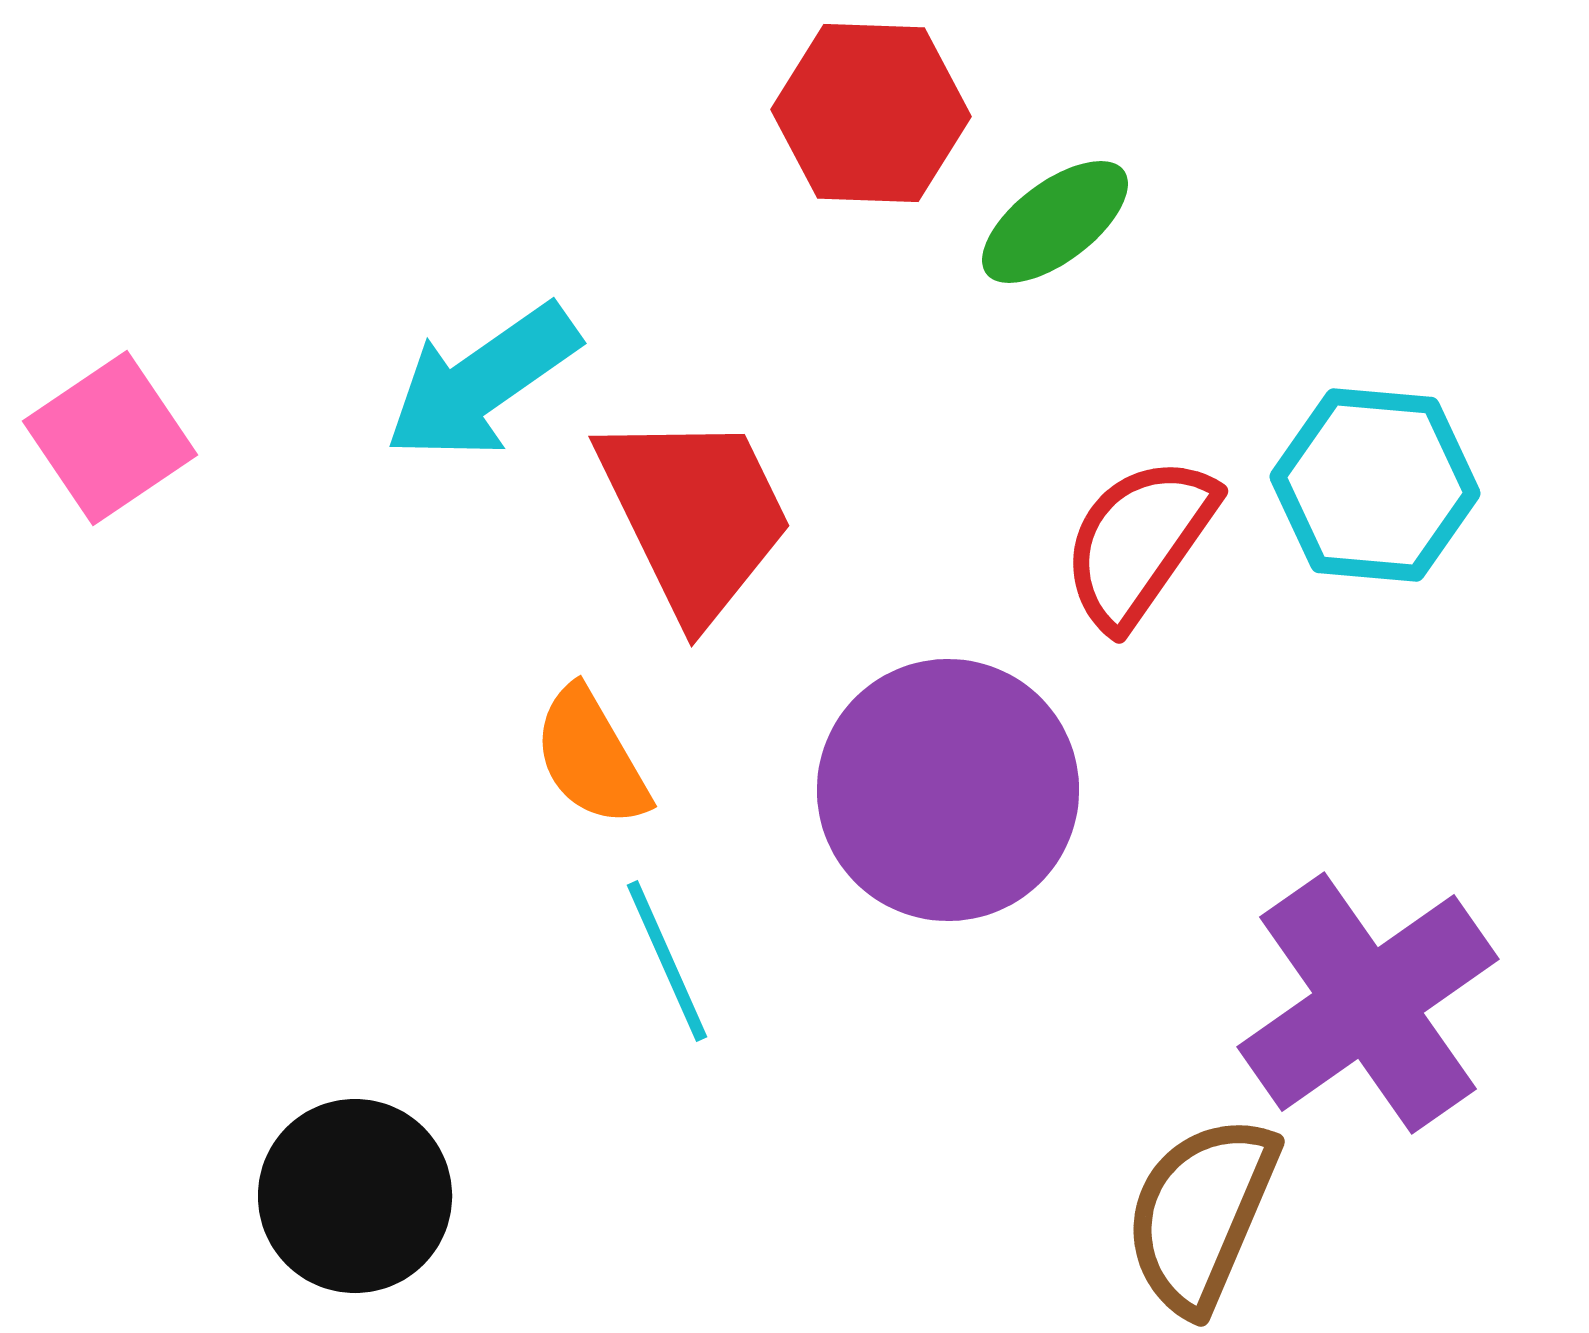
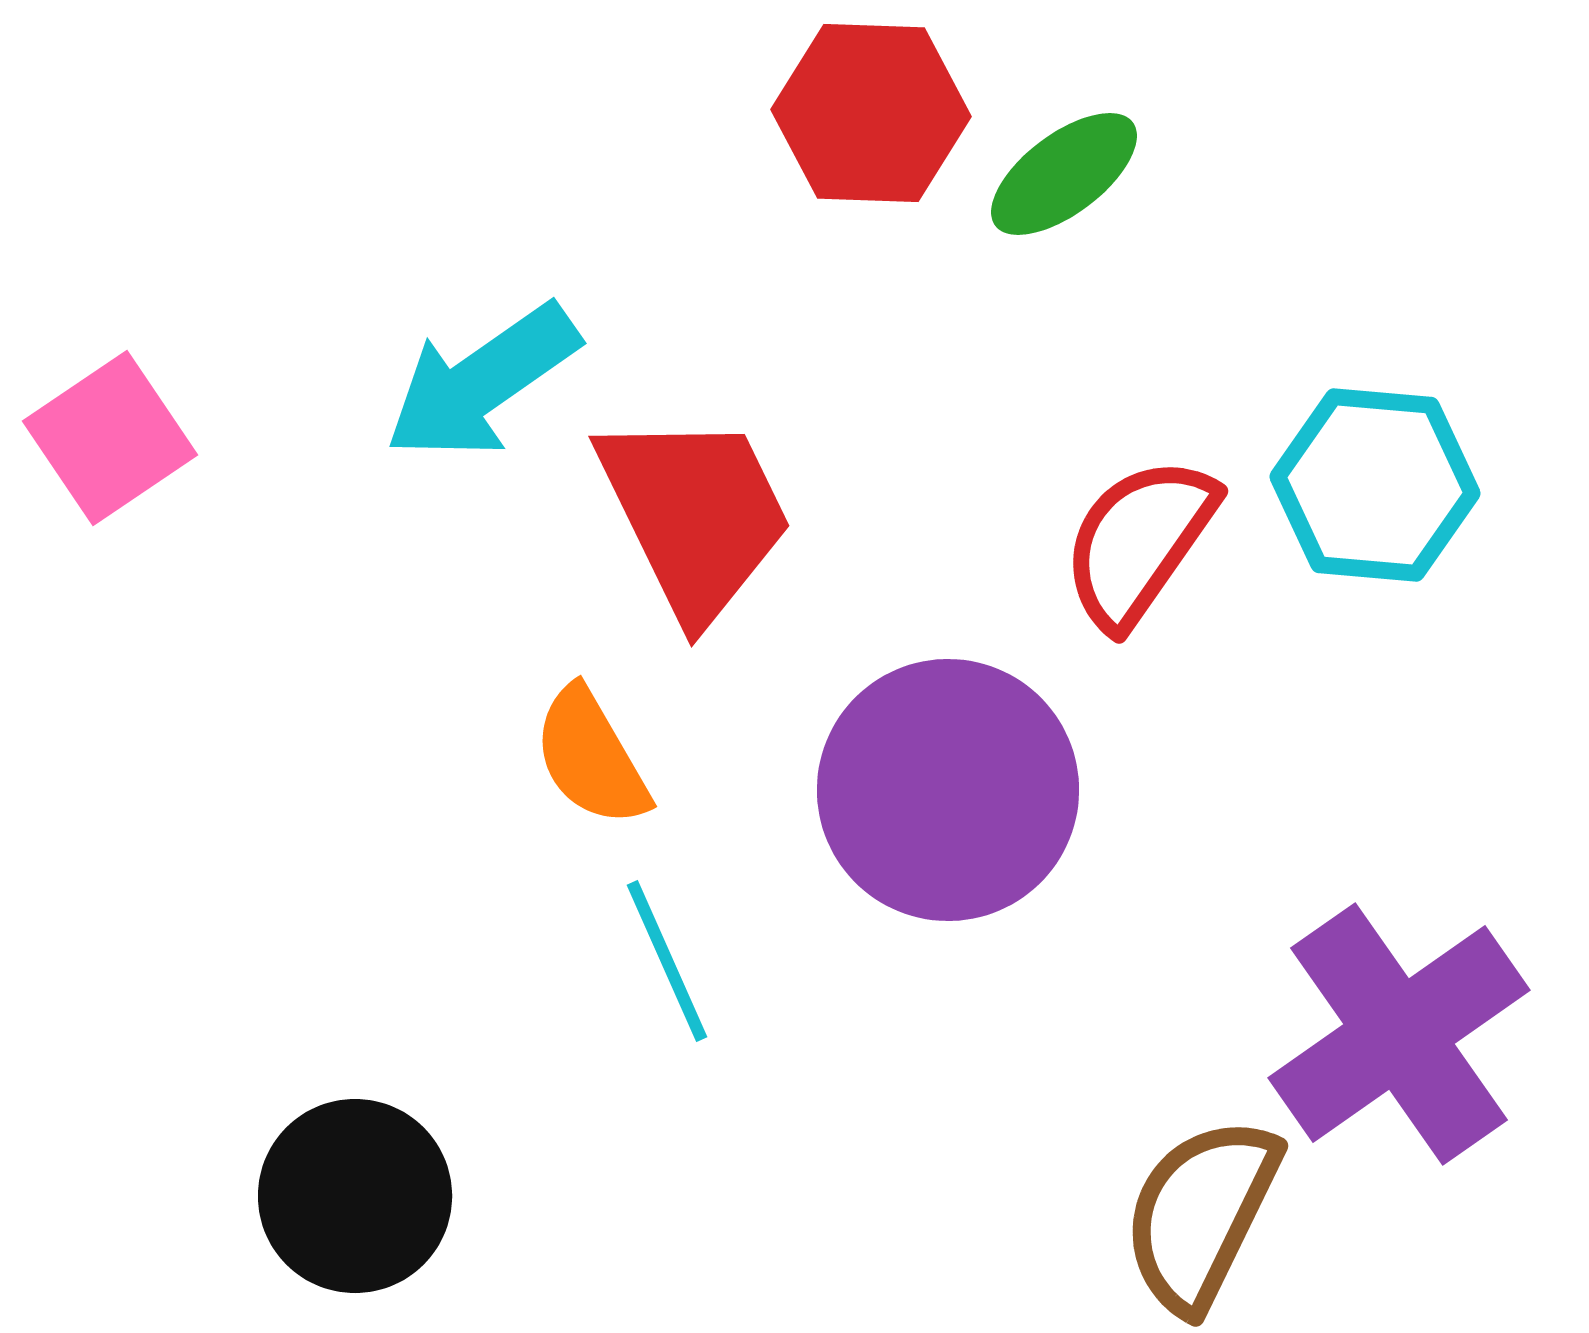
green ellipse: moved 9 px right, 48 px up
purple cross: moved 31 px right, 31 px down
brown semicircle: rotated 3 degrees clockwise
